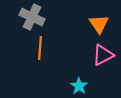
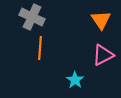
orange triangle: moved 2 px right, 4 px up
cyan star: moved 4 px left, 6 px up
